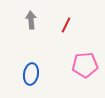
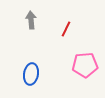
red line: moved 4 px down
